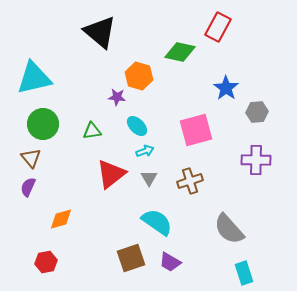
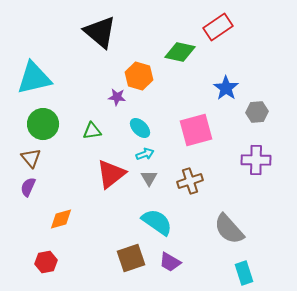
red rectangle: rotated 28 degrees clockwise
cyan ellipse: moved 3 px right, 2 px down
cyan arrow: moved 3 px down
